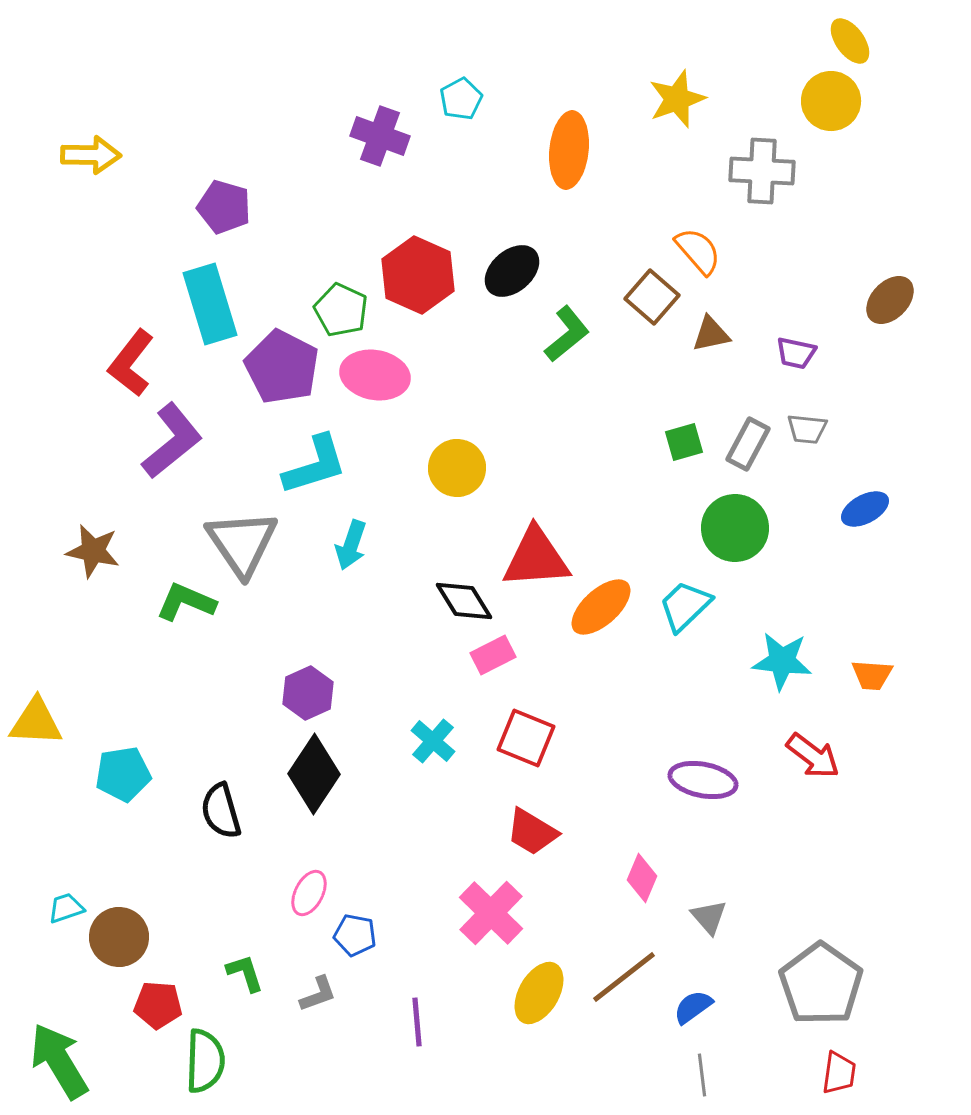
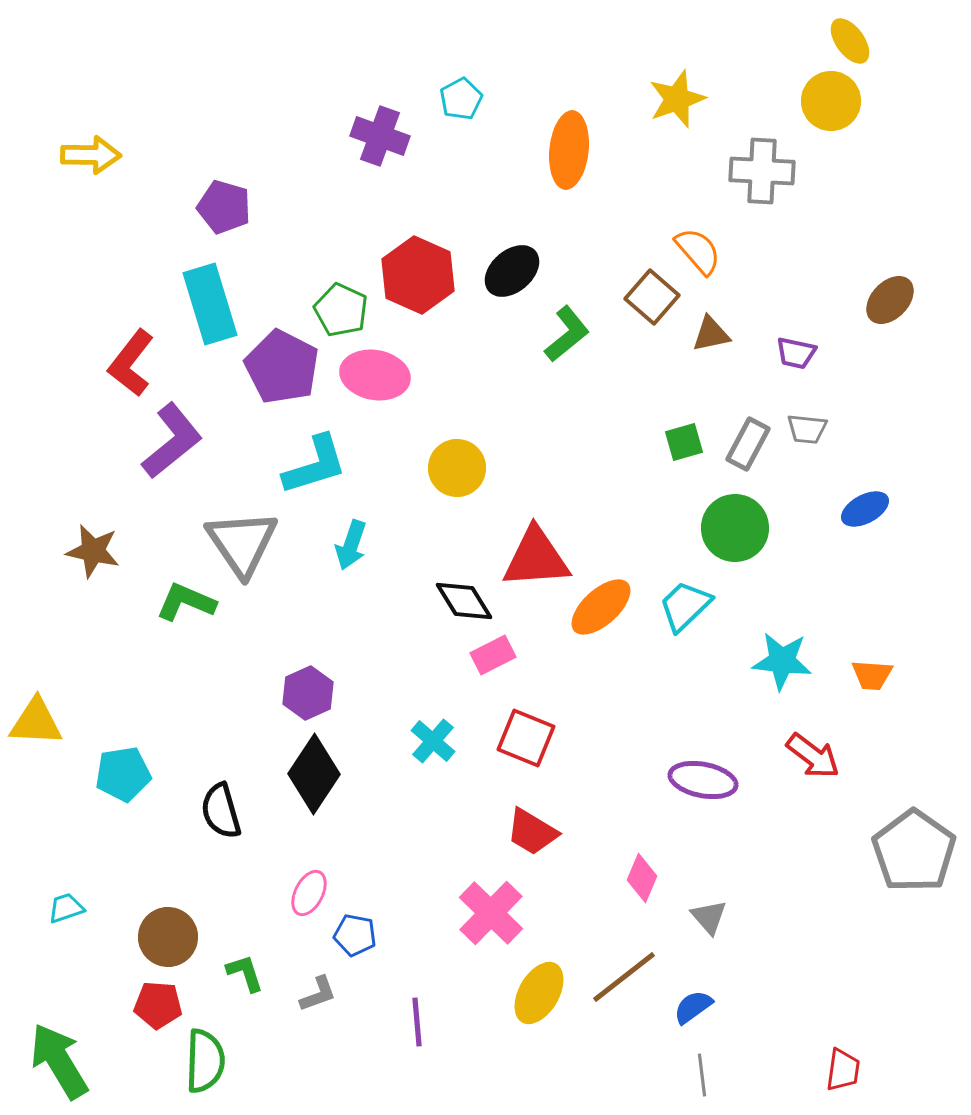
brown circle at (119, 937): moved 49 px right
gray pentagon at (821, 984): moved 93 px right, 133 px up
red trapezoid at (839, 1073): moved 4 px right, 3 px up
